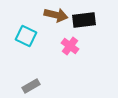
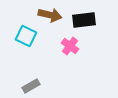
brown arrow: moved 6 px left
